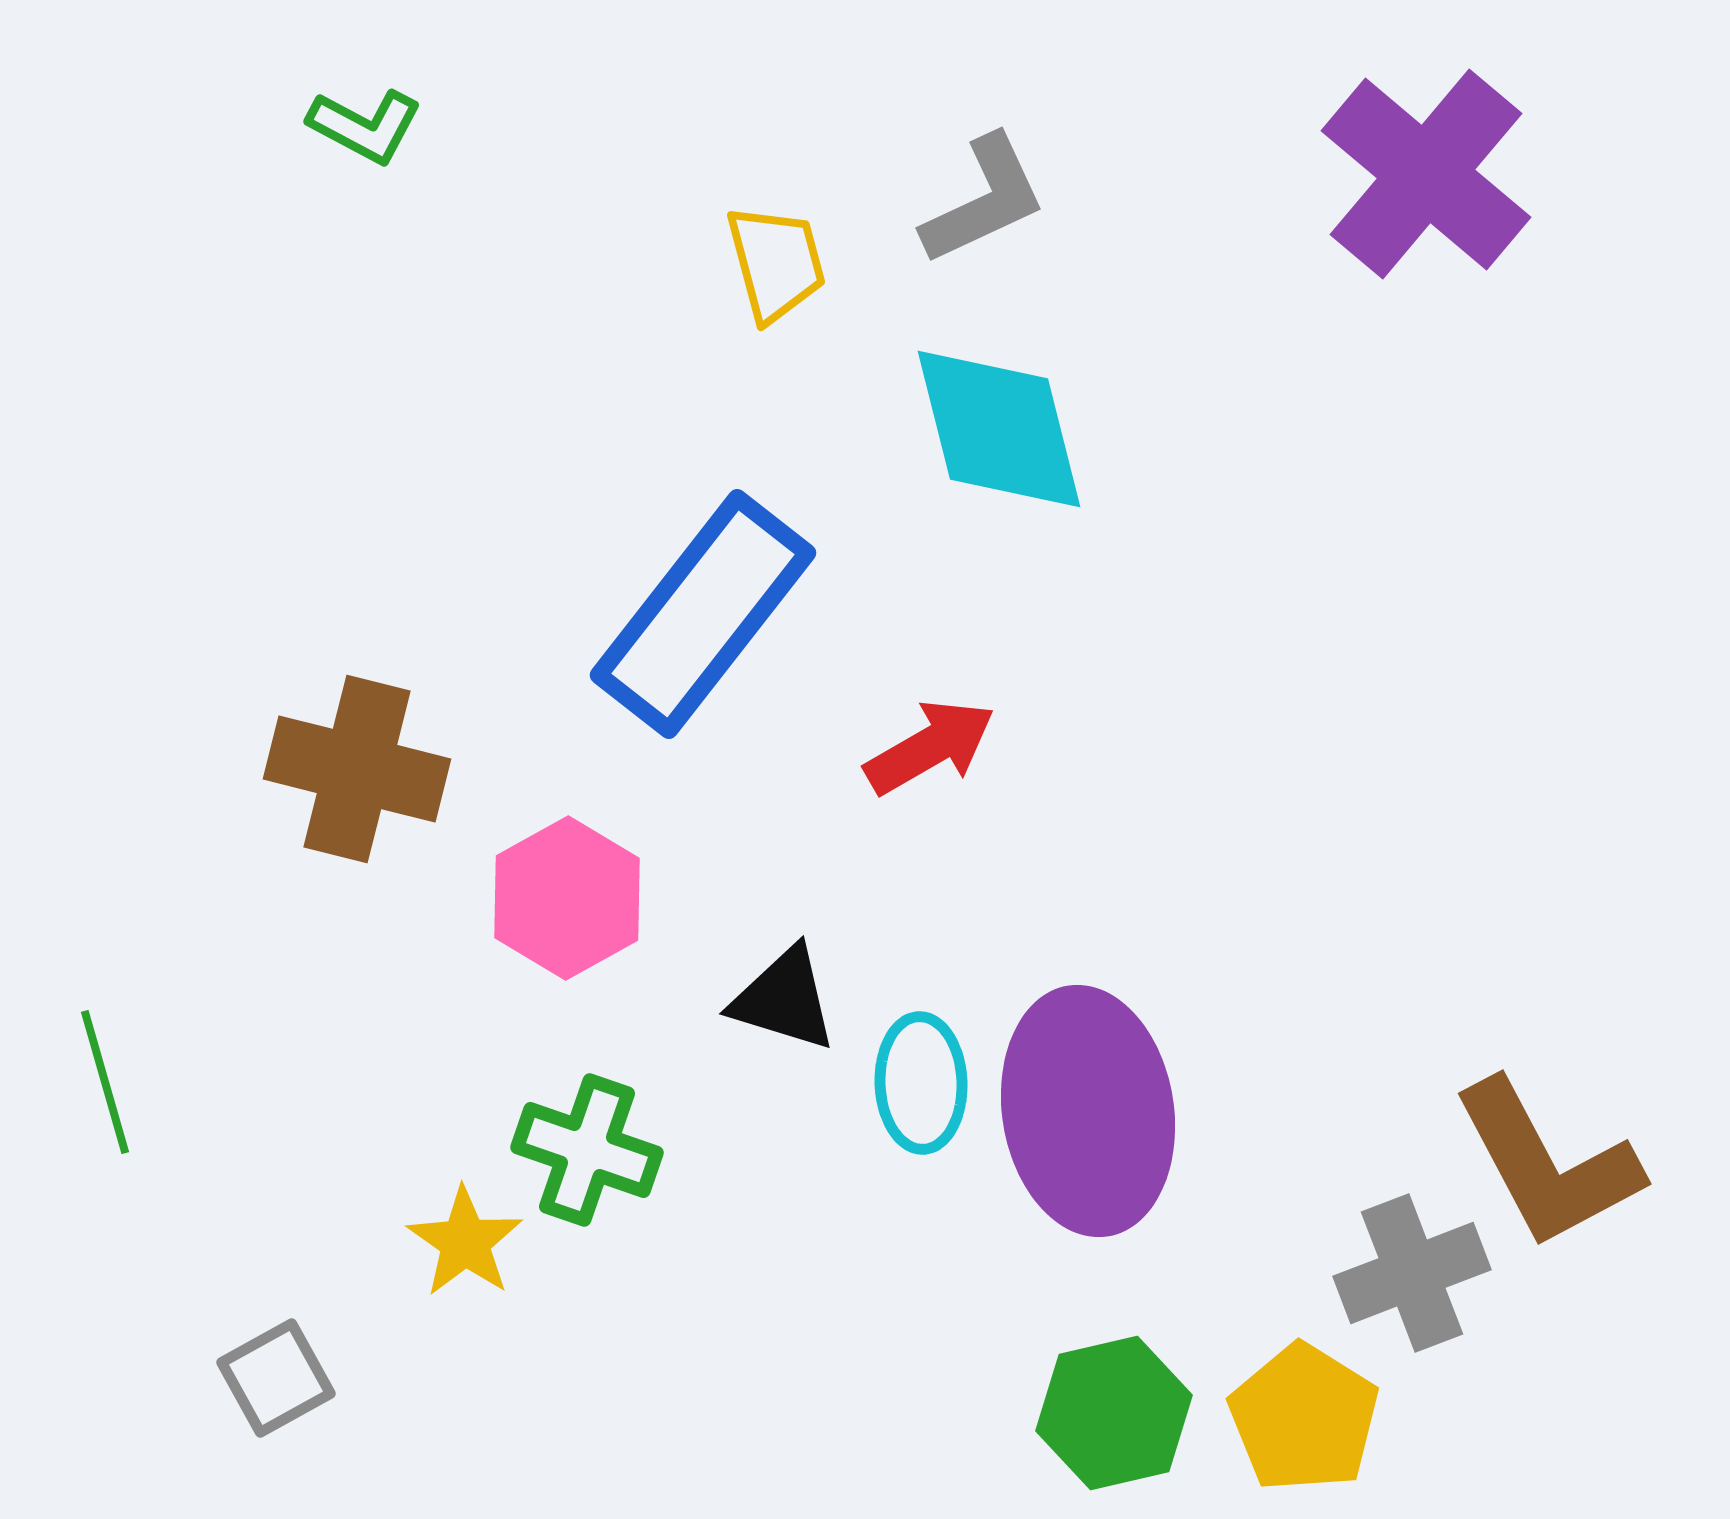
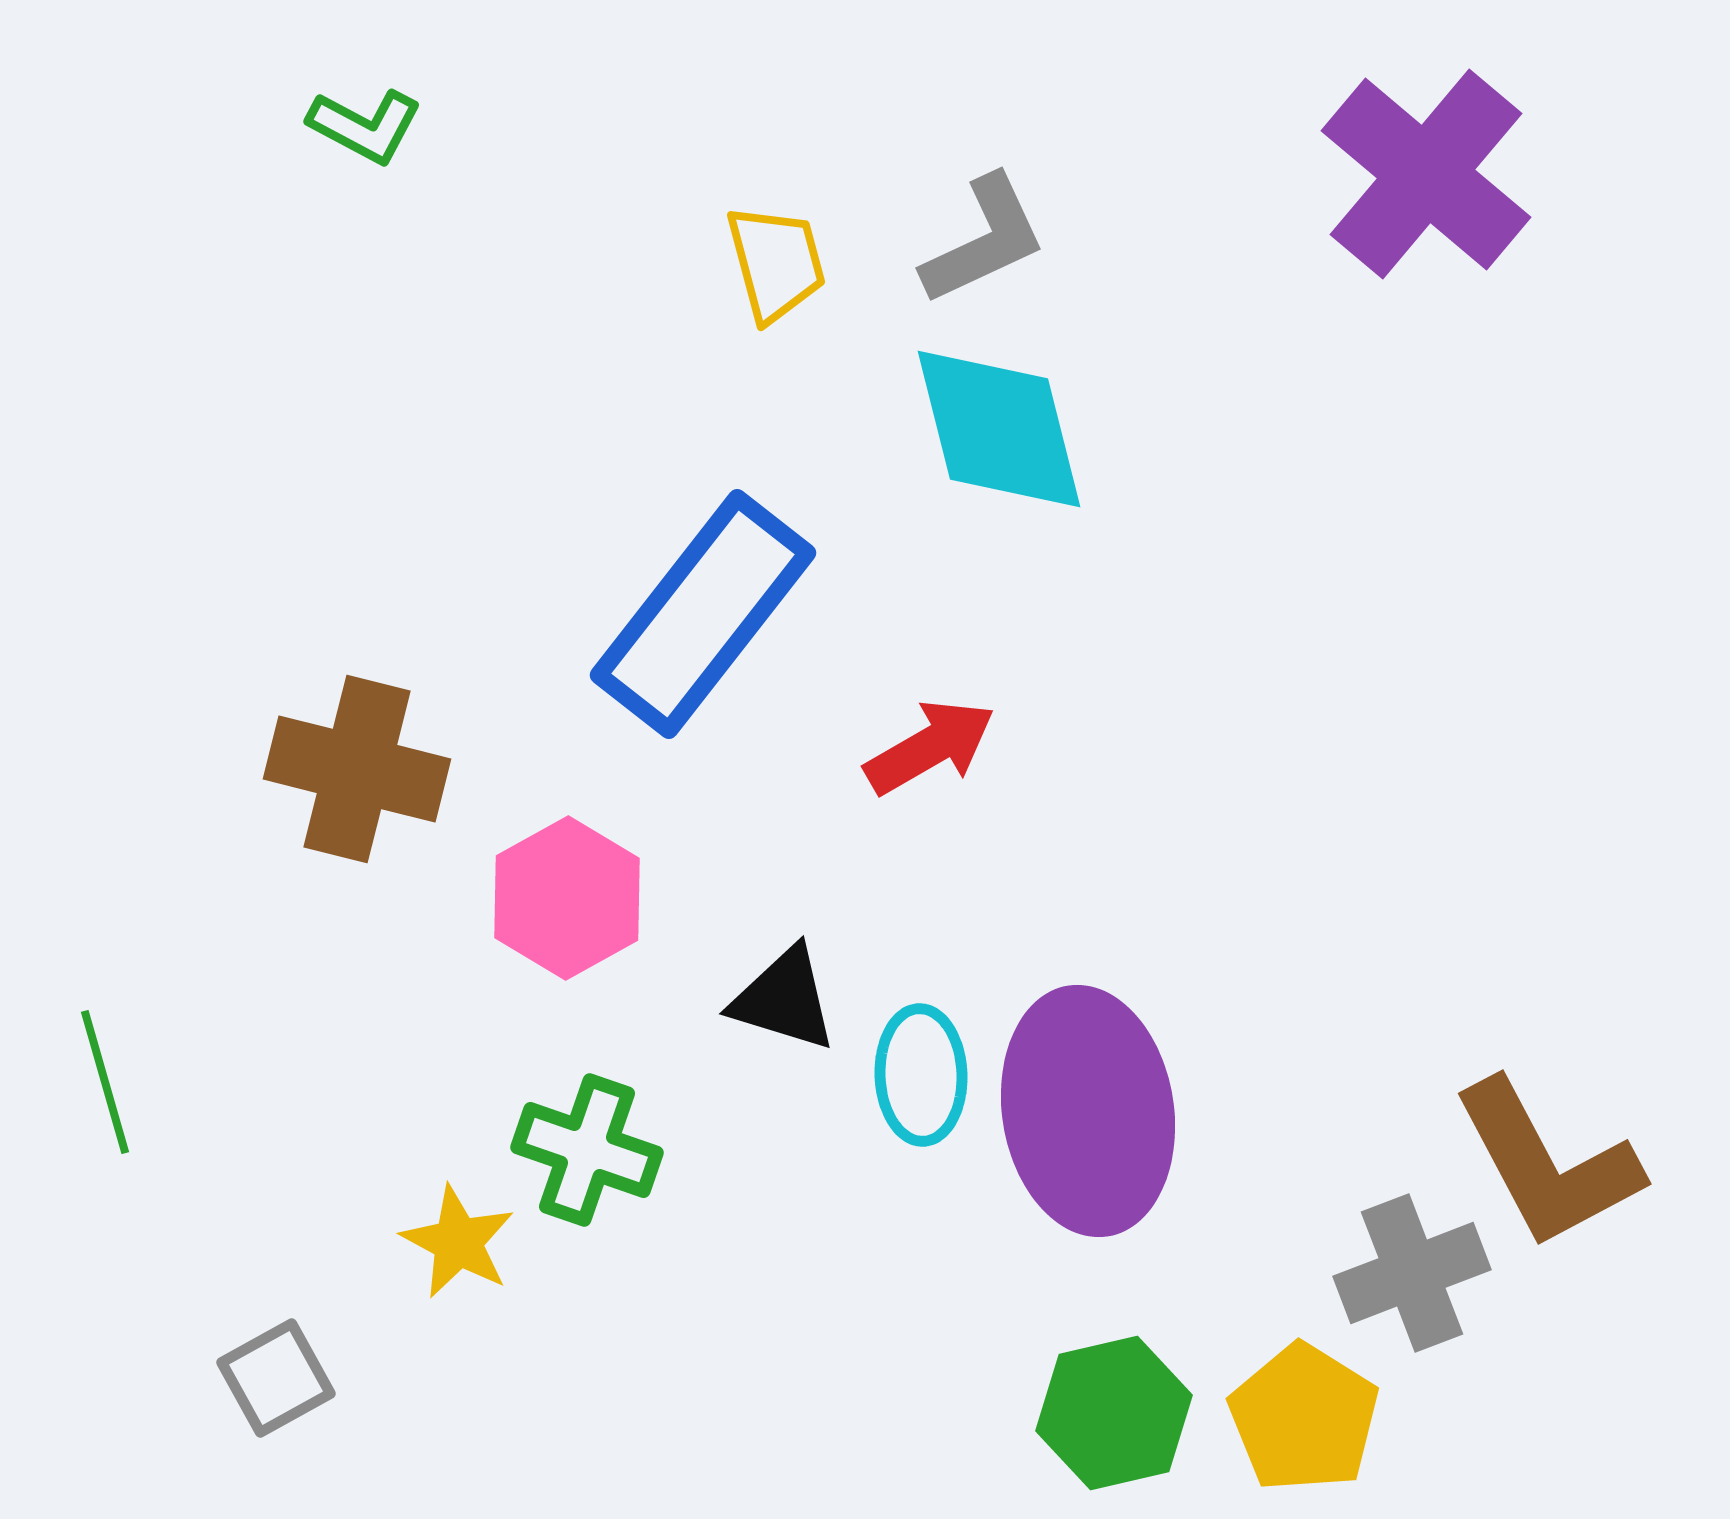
gray L-shape: moved 40 px down
cyan ellipse: moved 8 px up
yellow star: moved 7 px left; rotated 7 degrees counterclockwise
